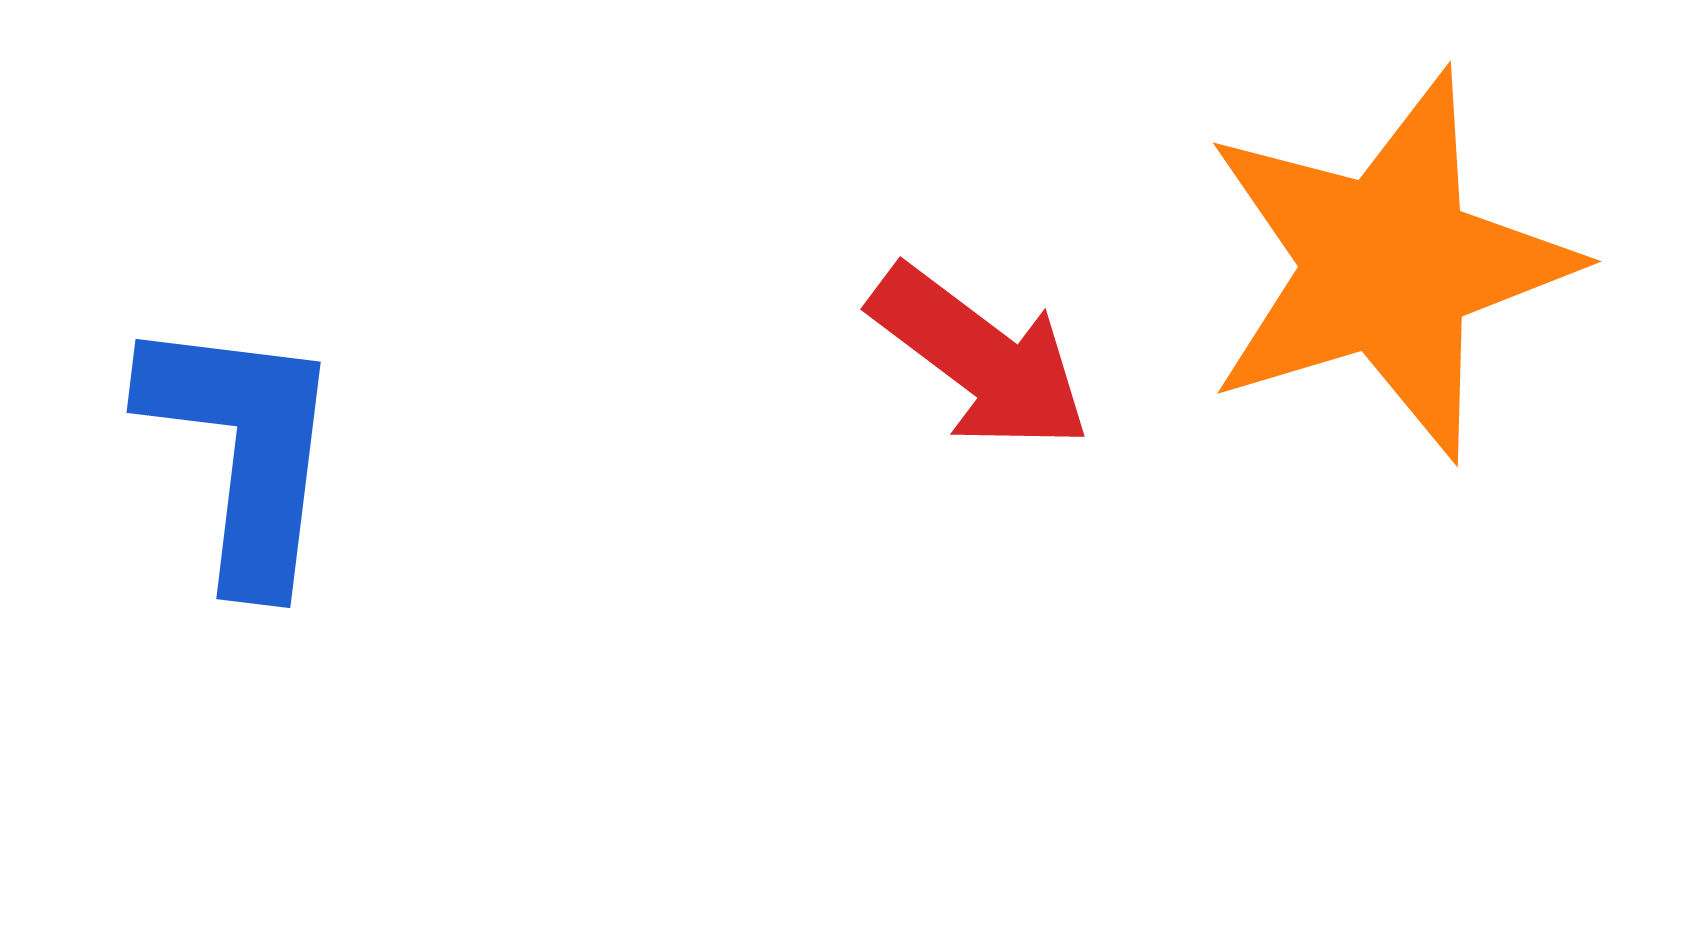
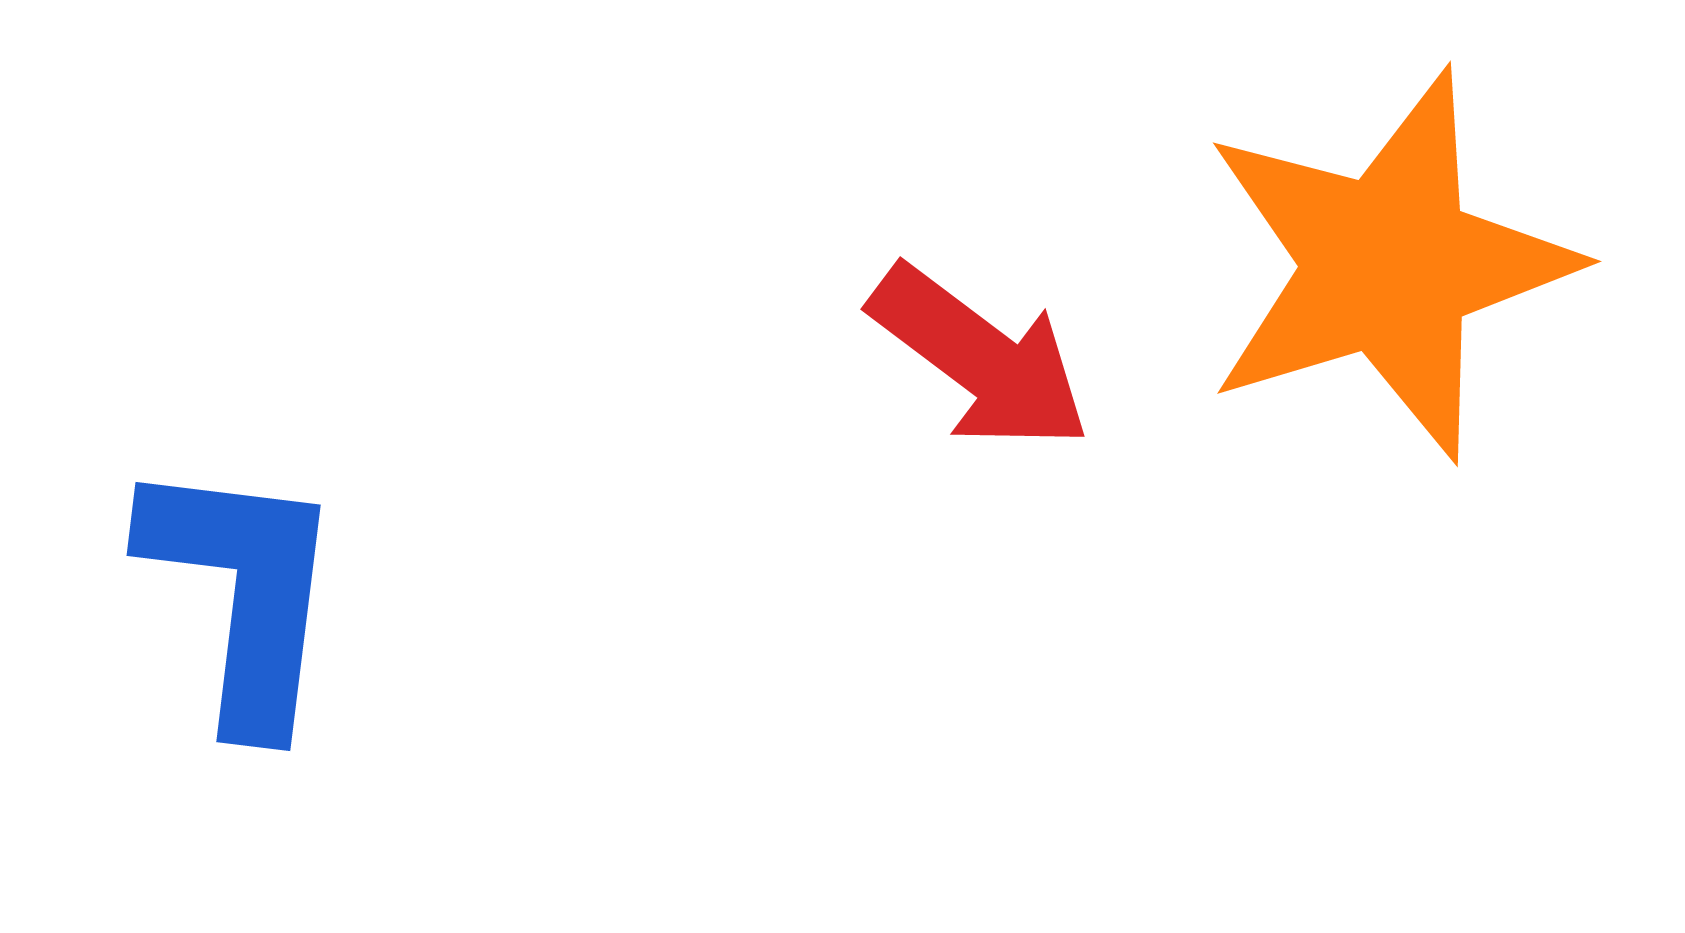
blue L-shape: moved 143 px down
